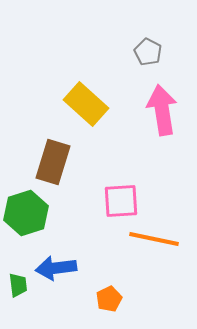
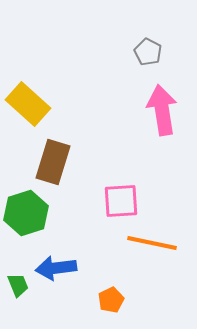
yellow rectangle: moved 58 px left
orange line: moved 2 px left, 4 px down
green trapezoid: rotated 15 degrees counterclockwise
orange pentagon: moved 2 px right, 1 px down
